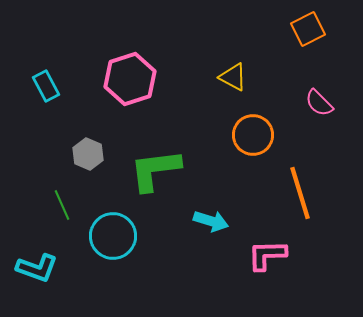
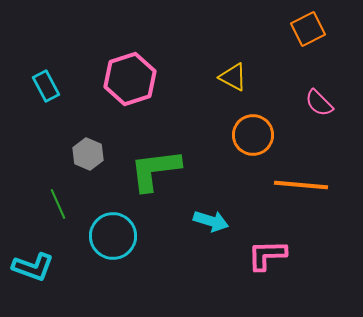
orange line: moved 1 px right, 8 px up; rotated 68 degrees counterclockwise
green line: moved 4 px left, 1 px up
cyan L-shape: moved 4 px left, 1 px up
